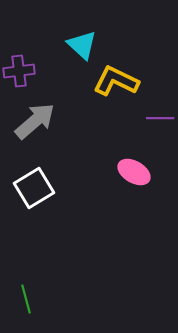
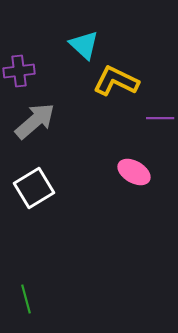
cyan triangle: moved 2 px right
